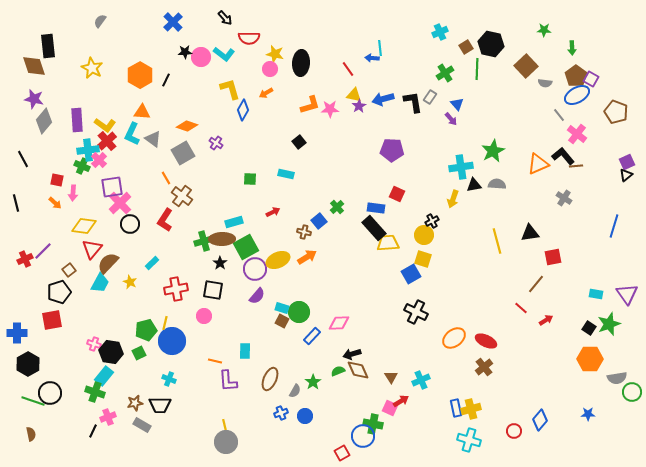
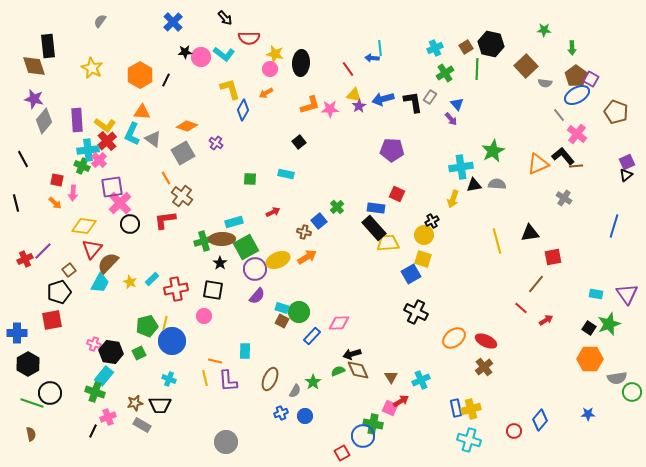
cyan cross at (440, 32): moved 5 px left, 16 px down
red L-shape at (165, 220): rotated 50 degrees clockwise
cyan rectangle at (152, 263): moved 16 px down
green pentagon at (146, 330): moved 1 px right, 4 px up
green line at (33, 401): moved 1 px left, 2 px down
yellow line at (225, 427): moved 20 px left, 49 px up
